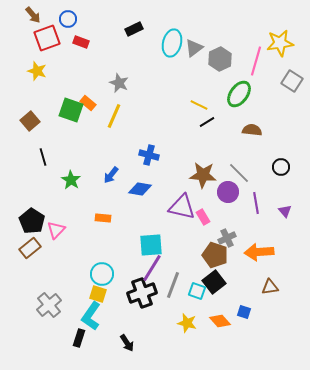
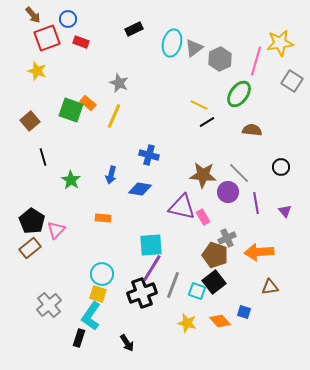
blue arrow at (111, 175): rotated 24 degrees counterclockwise
